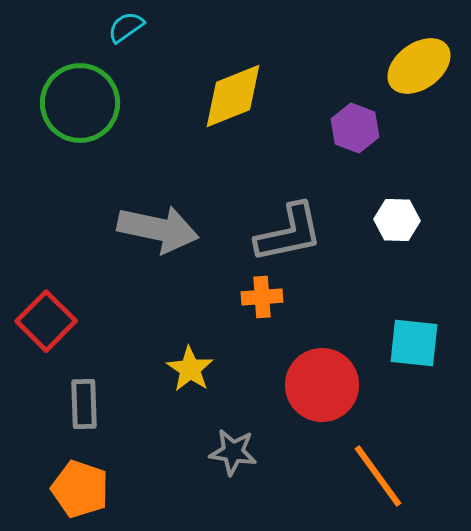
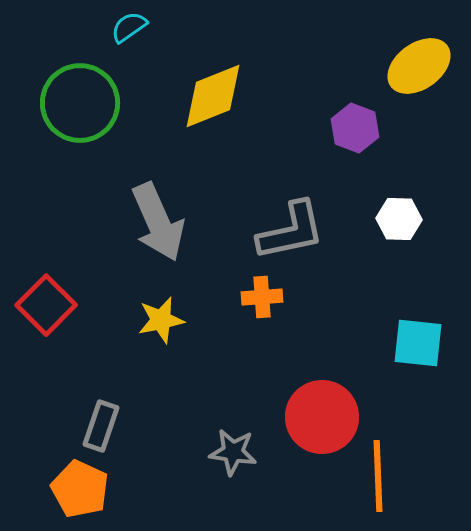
cyan semicircle: moved 3 px right
yellow diamond: moved 20 px left
white hexagon: moved 2 px right, 1 px up
gray arrow: moved 7 px up; rotated 54 degrees clockwise
gray L-shape: moved 2 px right, 2 px up
red square: moved 16 px up
cyan square: moved 4 px right
yellow star: moved 29 px left, 49 px up; rotated 27 degrees clockwise
red circle: moved 32 px down
gray rectangle: moved 17 px right, 22 px down; rotated 21 degrees clockwise
orange line: rotated 34 degrees clockwise
orange pentagon: rotated 6 degrees clockwise
